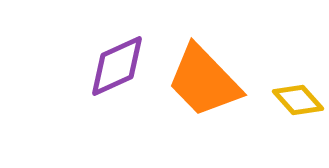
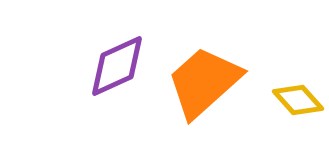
orange trapezoid: moved 1 px down; rotated 92 degrees clockwise
